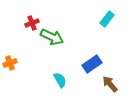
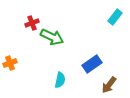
cyan rectangle: moved 8 px right, 2 px up
cyan semicircle: rotated 42 degrees clockwise
brown arrow: moved 1 px left, 1 px down; rotated 102 degrees counterclockwise
